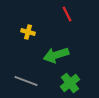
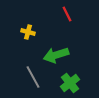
gray line: moved 7 px right, 4 px up; rotated 40 degrees clockwise
